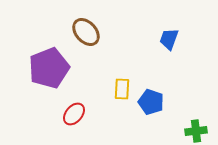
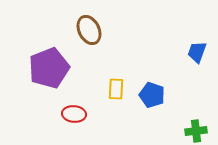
brown ellipse: moved 3 px right, 2 px up; rotated 16 degrees clockwise
blue trapezoid: moved 28 px right, 13 px down
yellow rectangle: moved 6 px left
blue pentagon: moved 1 px right, 7 px up
red ellipse: rotated 55 degrees clockwise
